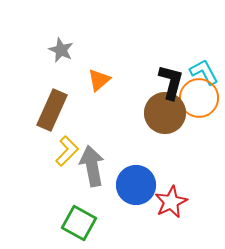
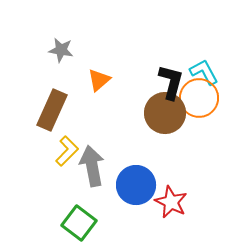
gray star: rotated 15 degrees counterclockwise
red star: rotated 20 degrees counterclockwise
green square: rotated 8 degrees clockwise
